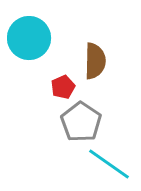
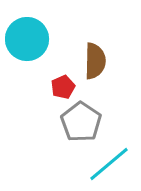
cyan circle: moved 2 px left, 1 px down
cyan line: rotated 75 degrees counterclockwise
